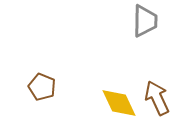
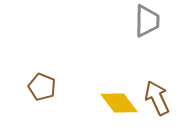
gray trapezoid: moved 2 px right
yellow diamond: rotated 12 degrees counterclockwise
